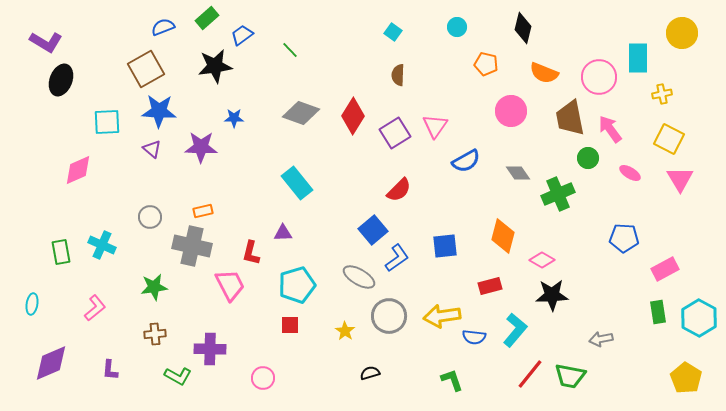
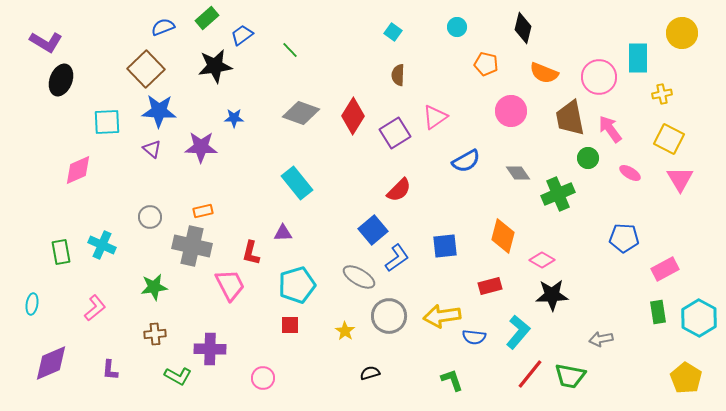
brown square at (146, 69): rotated 15 degrees counterclockwise
pink triangle at (435, 126): moved 9 px up; rotated 20 degrees clockwise
cyan L-shape at (515, 330): moved 3 px right, 2 px down
